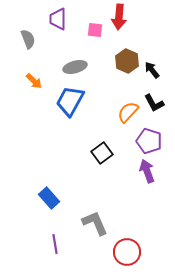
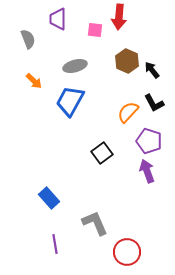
gray ellipse: moved 1 px up
